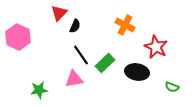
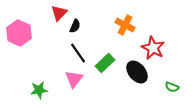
pink hexagon: moved 1 px right, 4 px up
red star: moved 3 px left, 1 px down
black line: moved 3 px left, 2 px up
black ellipse: rotated 40 degrees clockwise
pink triangle: rotated 42 degrees counterclockwise
